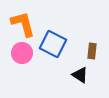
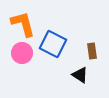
brown rectangle: rotated 14 degrees counterclockwise
